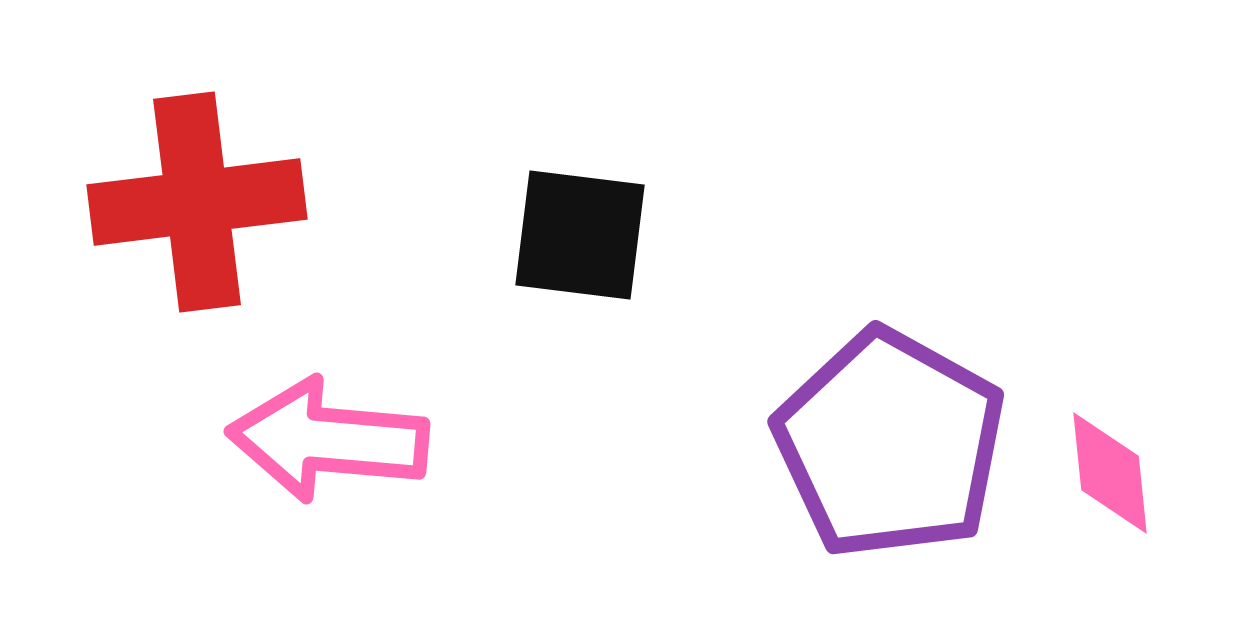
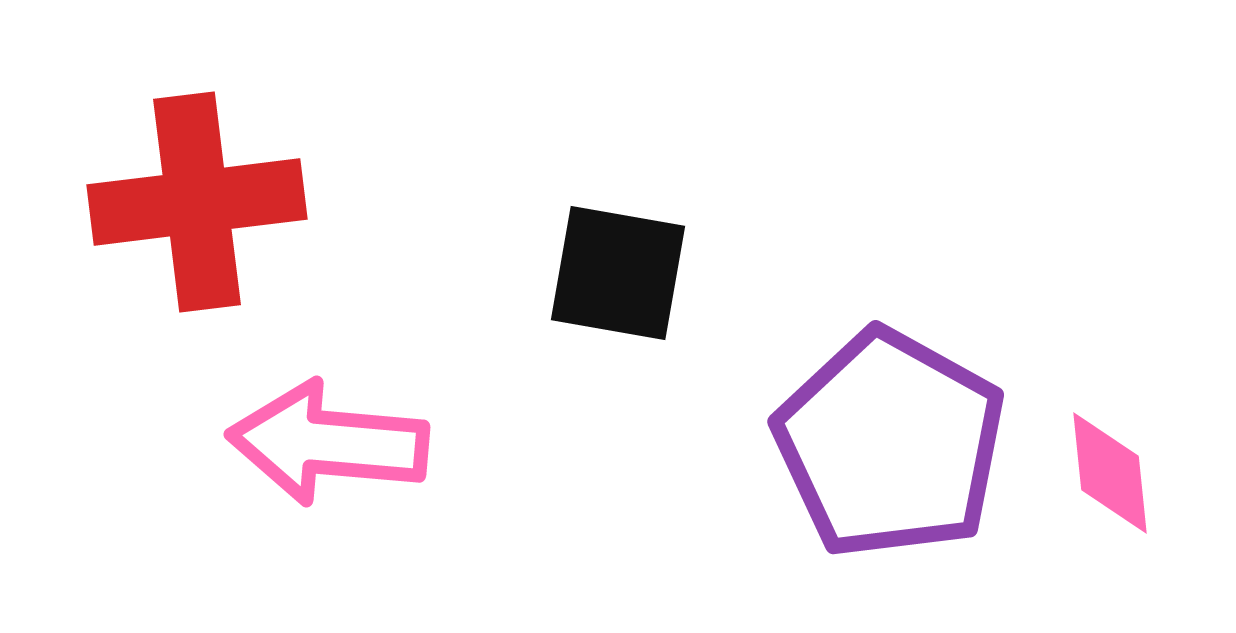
black square: moved 38 px right, 38 px down; rotated 3 degrees clockwise
pink arrow: moved 3 px down
